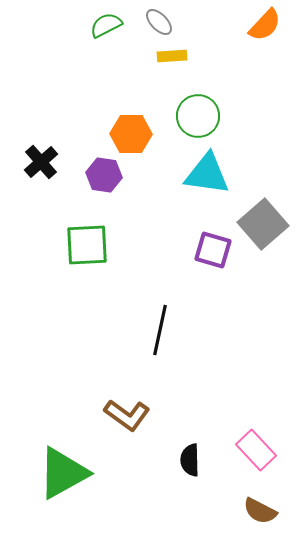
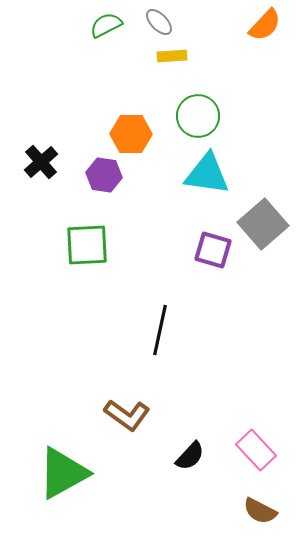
black semicircle: moved 4 px up; rotated 136 degrees counterclockwise
